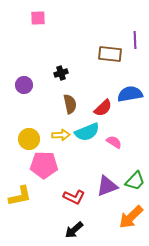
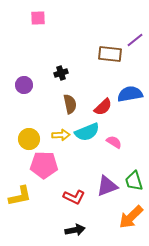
purple line: rotated 54 degrees clockwise
red semicircle: moved 1 px up
green trapezoid: moved 1 px left; rotated 120 degrees clockwise
black arrow: moved 1 px right; rotated 150 degrees counterclockwise
